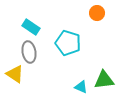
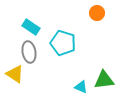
cyan pentagon: moved 5 px left
